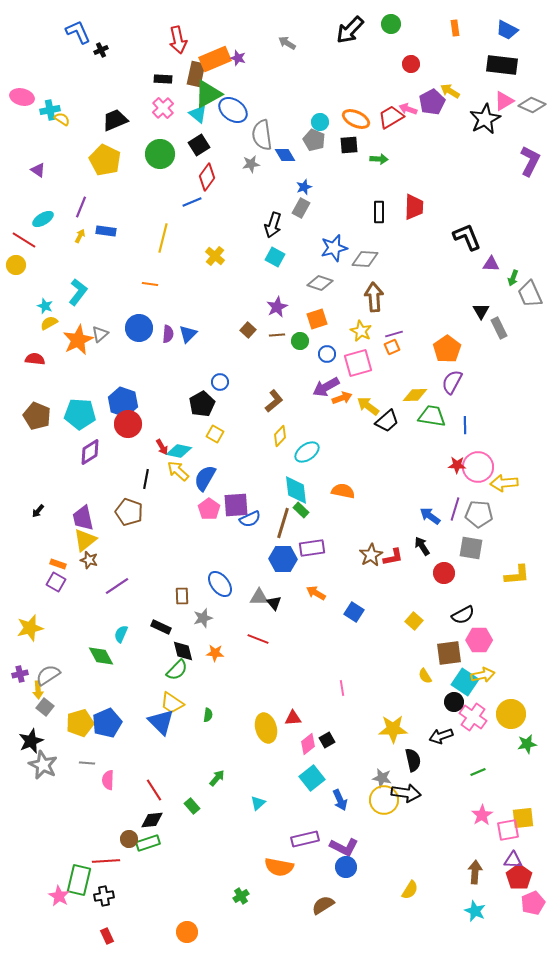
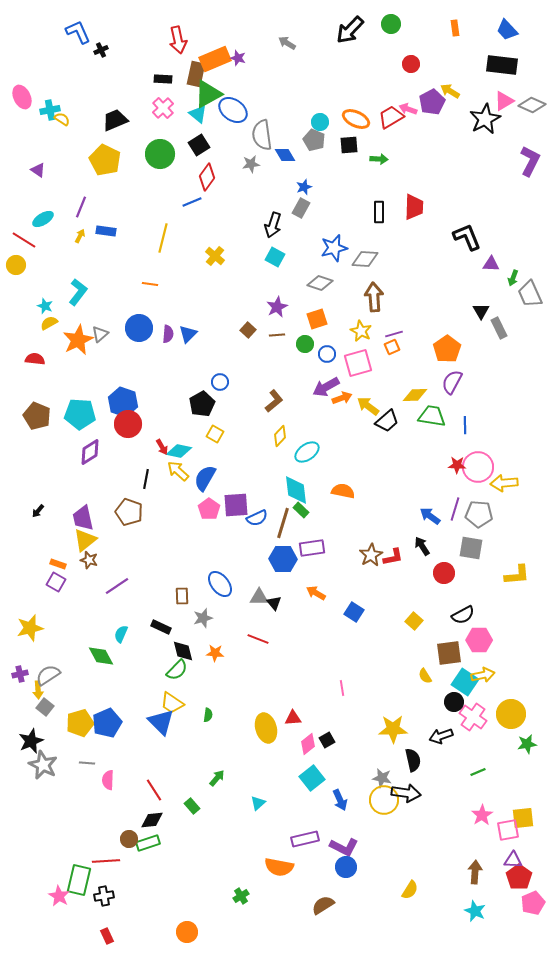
blue trapezoid at (507, 30): rotated 20 degrees clockwise
pink ellipse at (22, 97): rotated 50 degrees clockwise
green circle at (300, 341): moved 5 px right, 3 px down
blue semicircle at (250, 519): moved 7 px right, 1 px up
